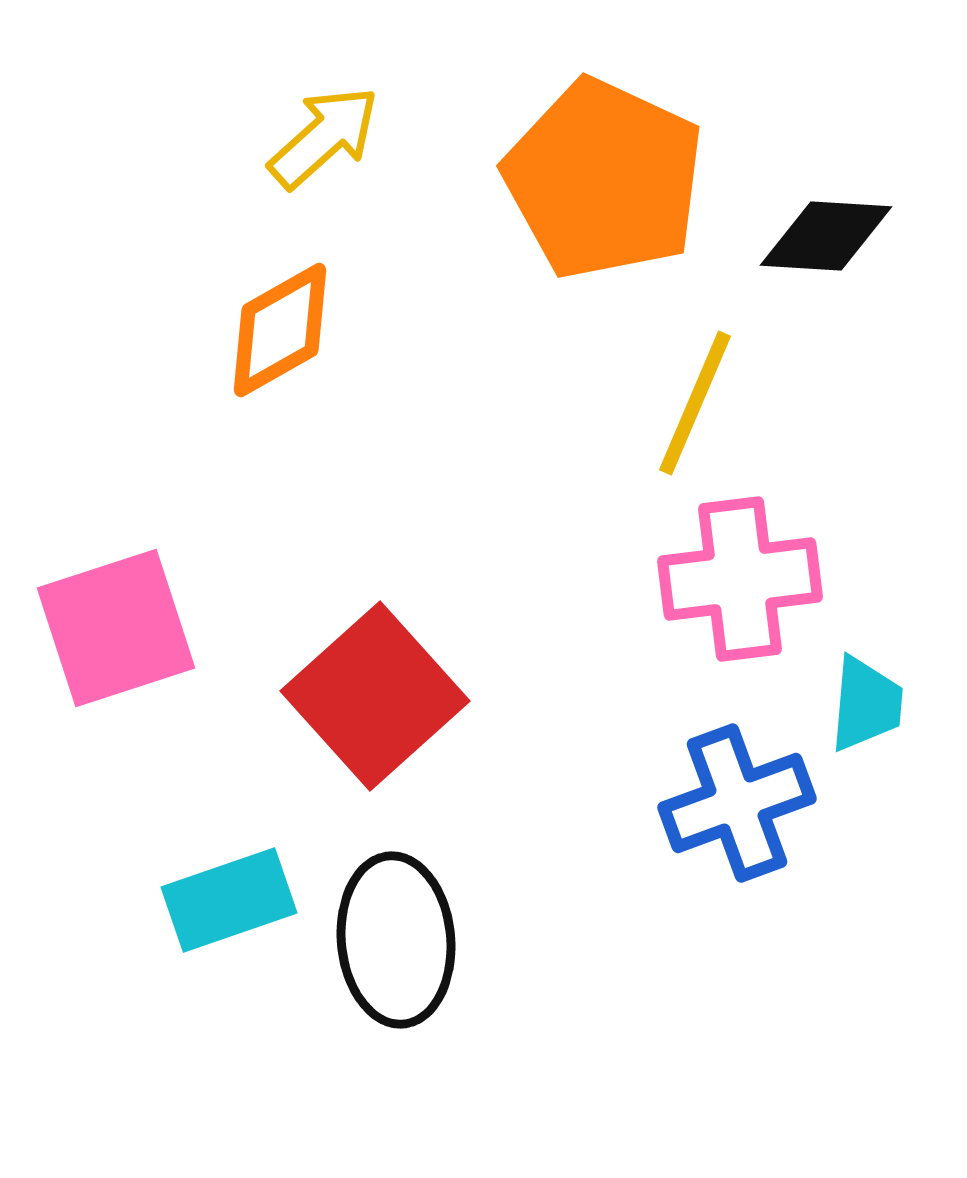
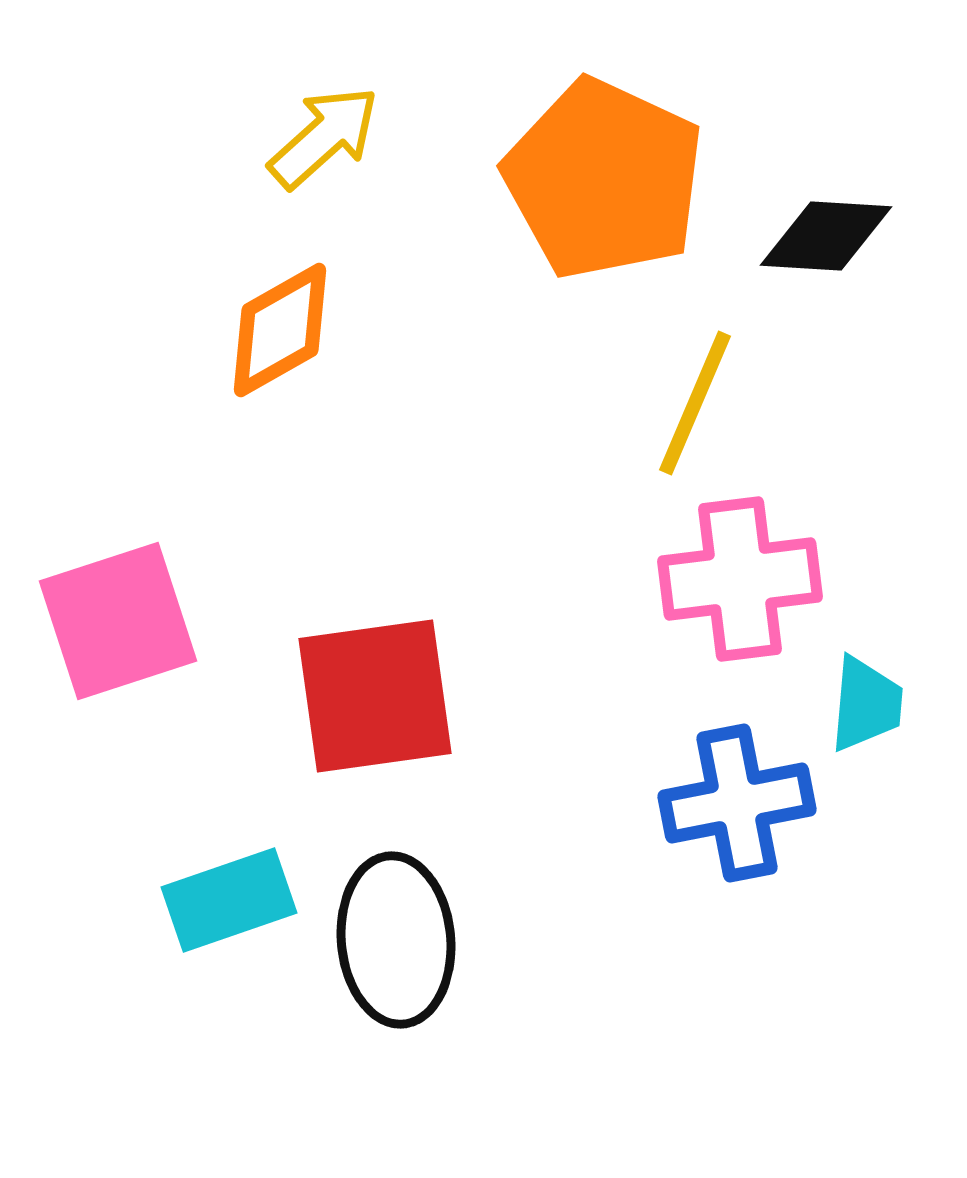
pink square: moved 2 px right, 7 px up
red square: rotated 34 degrees clockwise
blue cross: rotated 9 degrees clockwise
